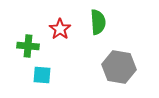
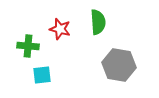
red star: rotated 20 degrees counterclockwise
gray hexagon: moved 2 px up
cyan square: rotated 12 degrees counterclockwise
